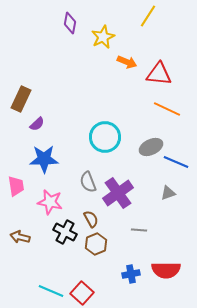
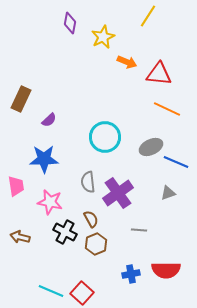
purple semicircle: moved 12 px right, 4 px up
gray semicircle: rotated 15 degrees clockwise
